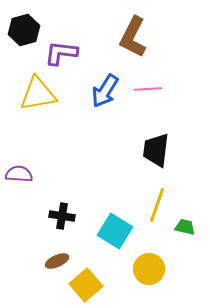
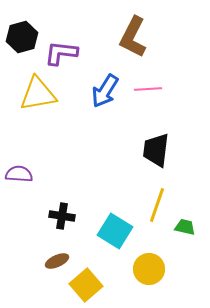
black hexagon: moved 2 px left, 7 px down
